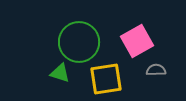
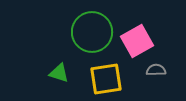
green circle: moved 13 px right, 10 px up
green triangle: moved 1 px left
